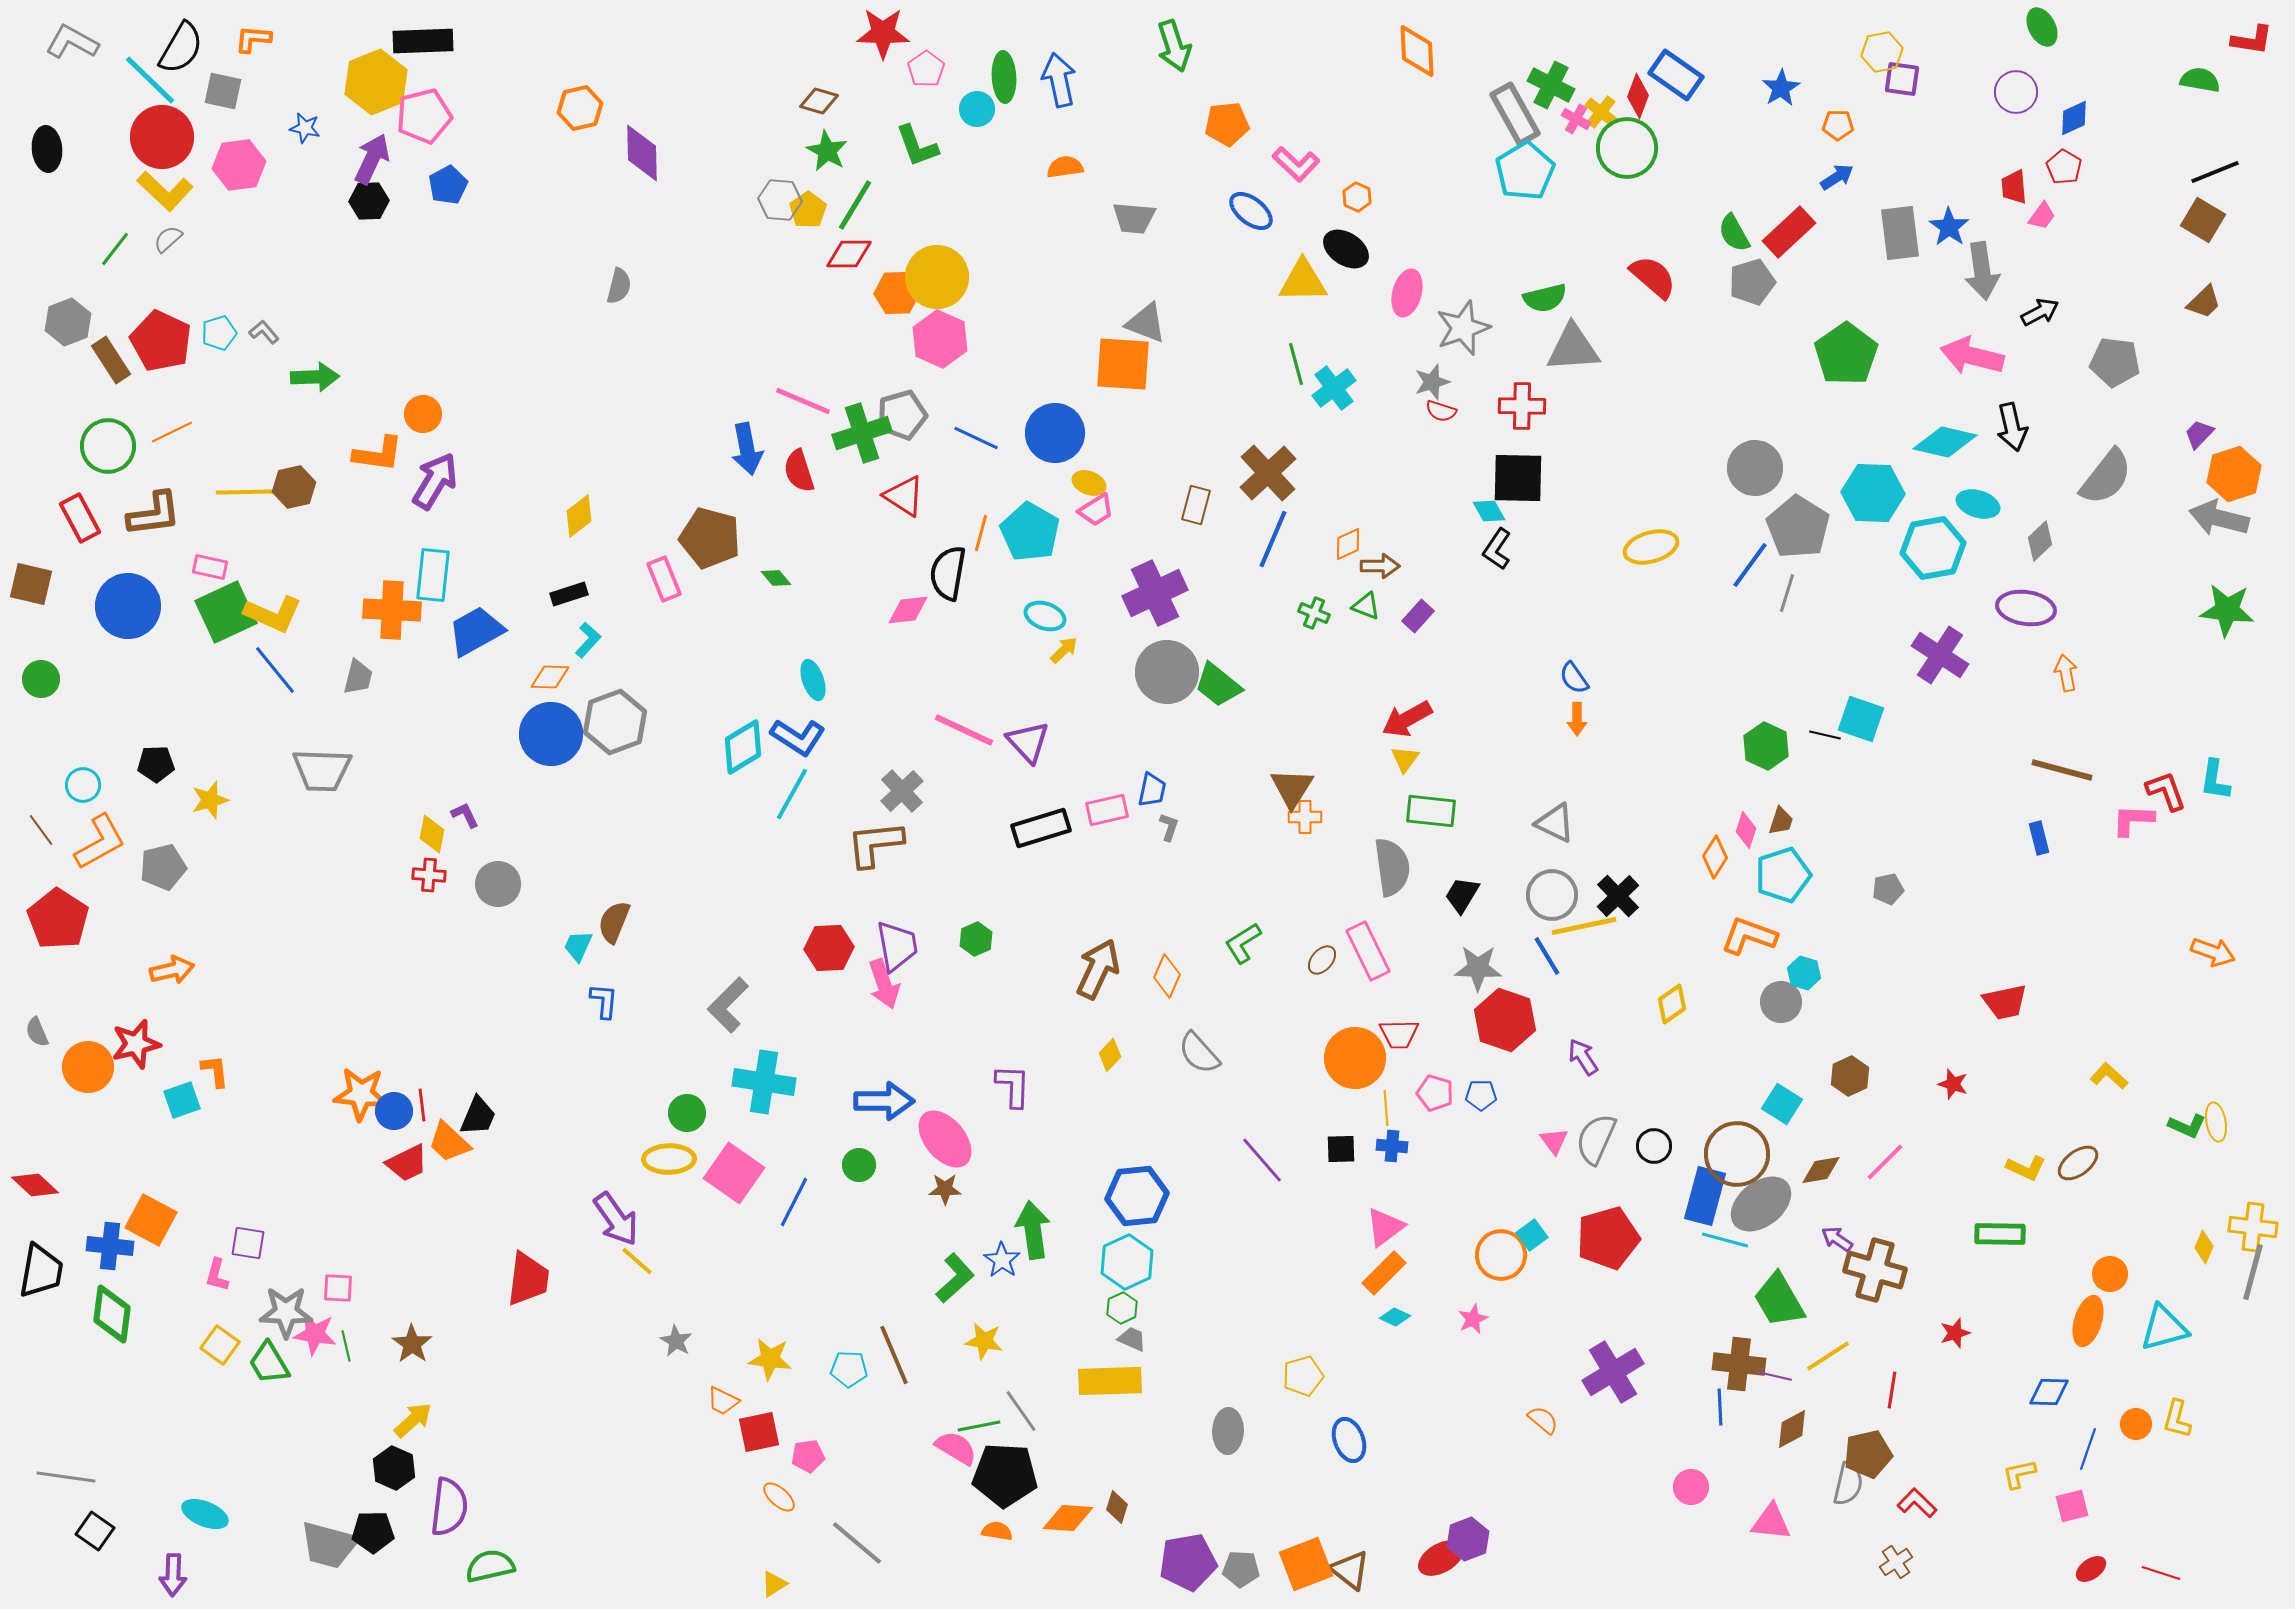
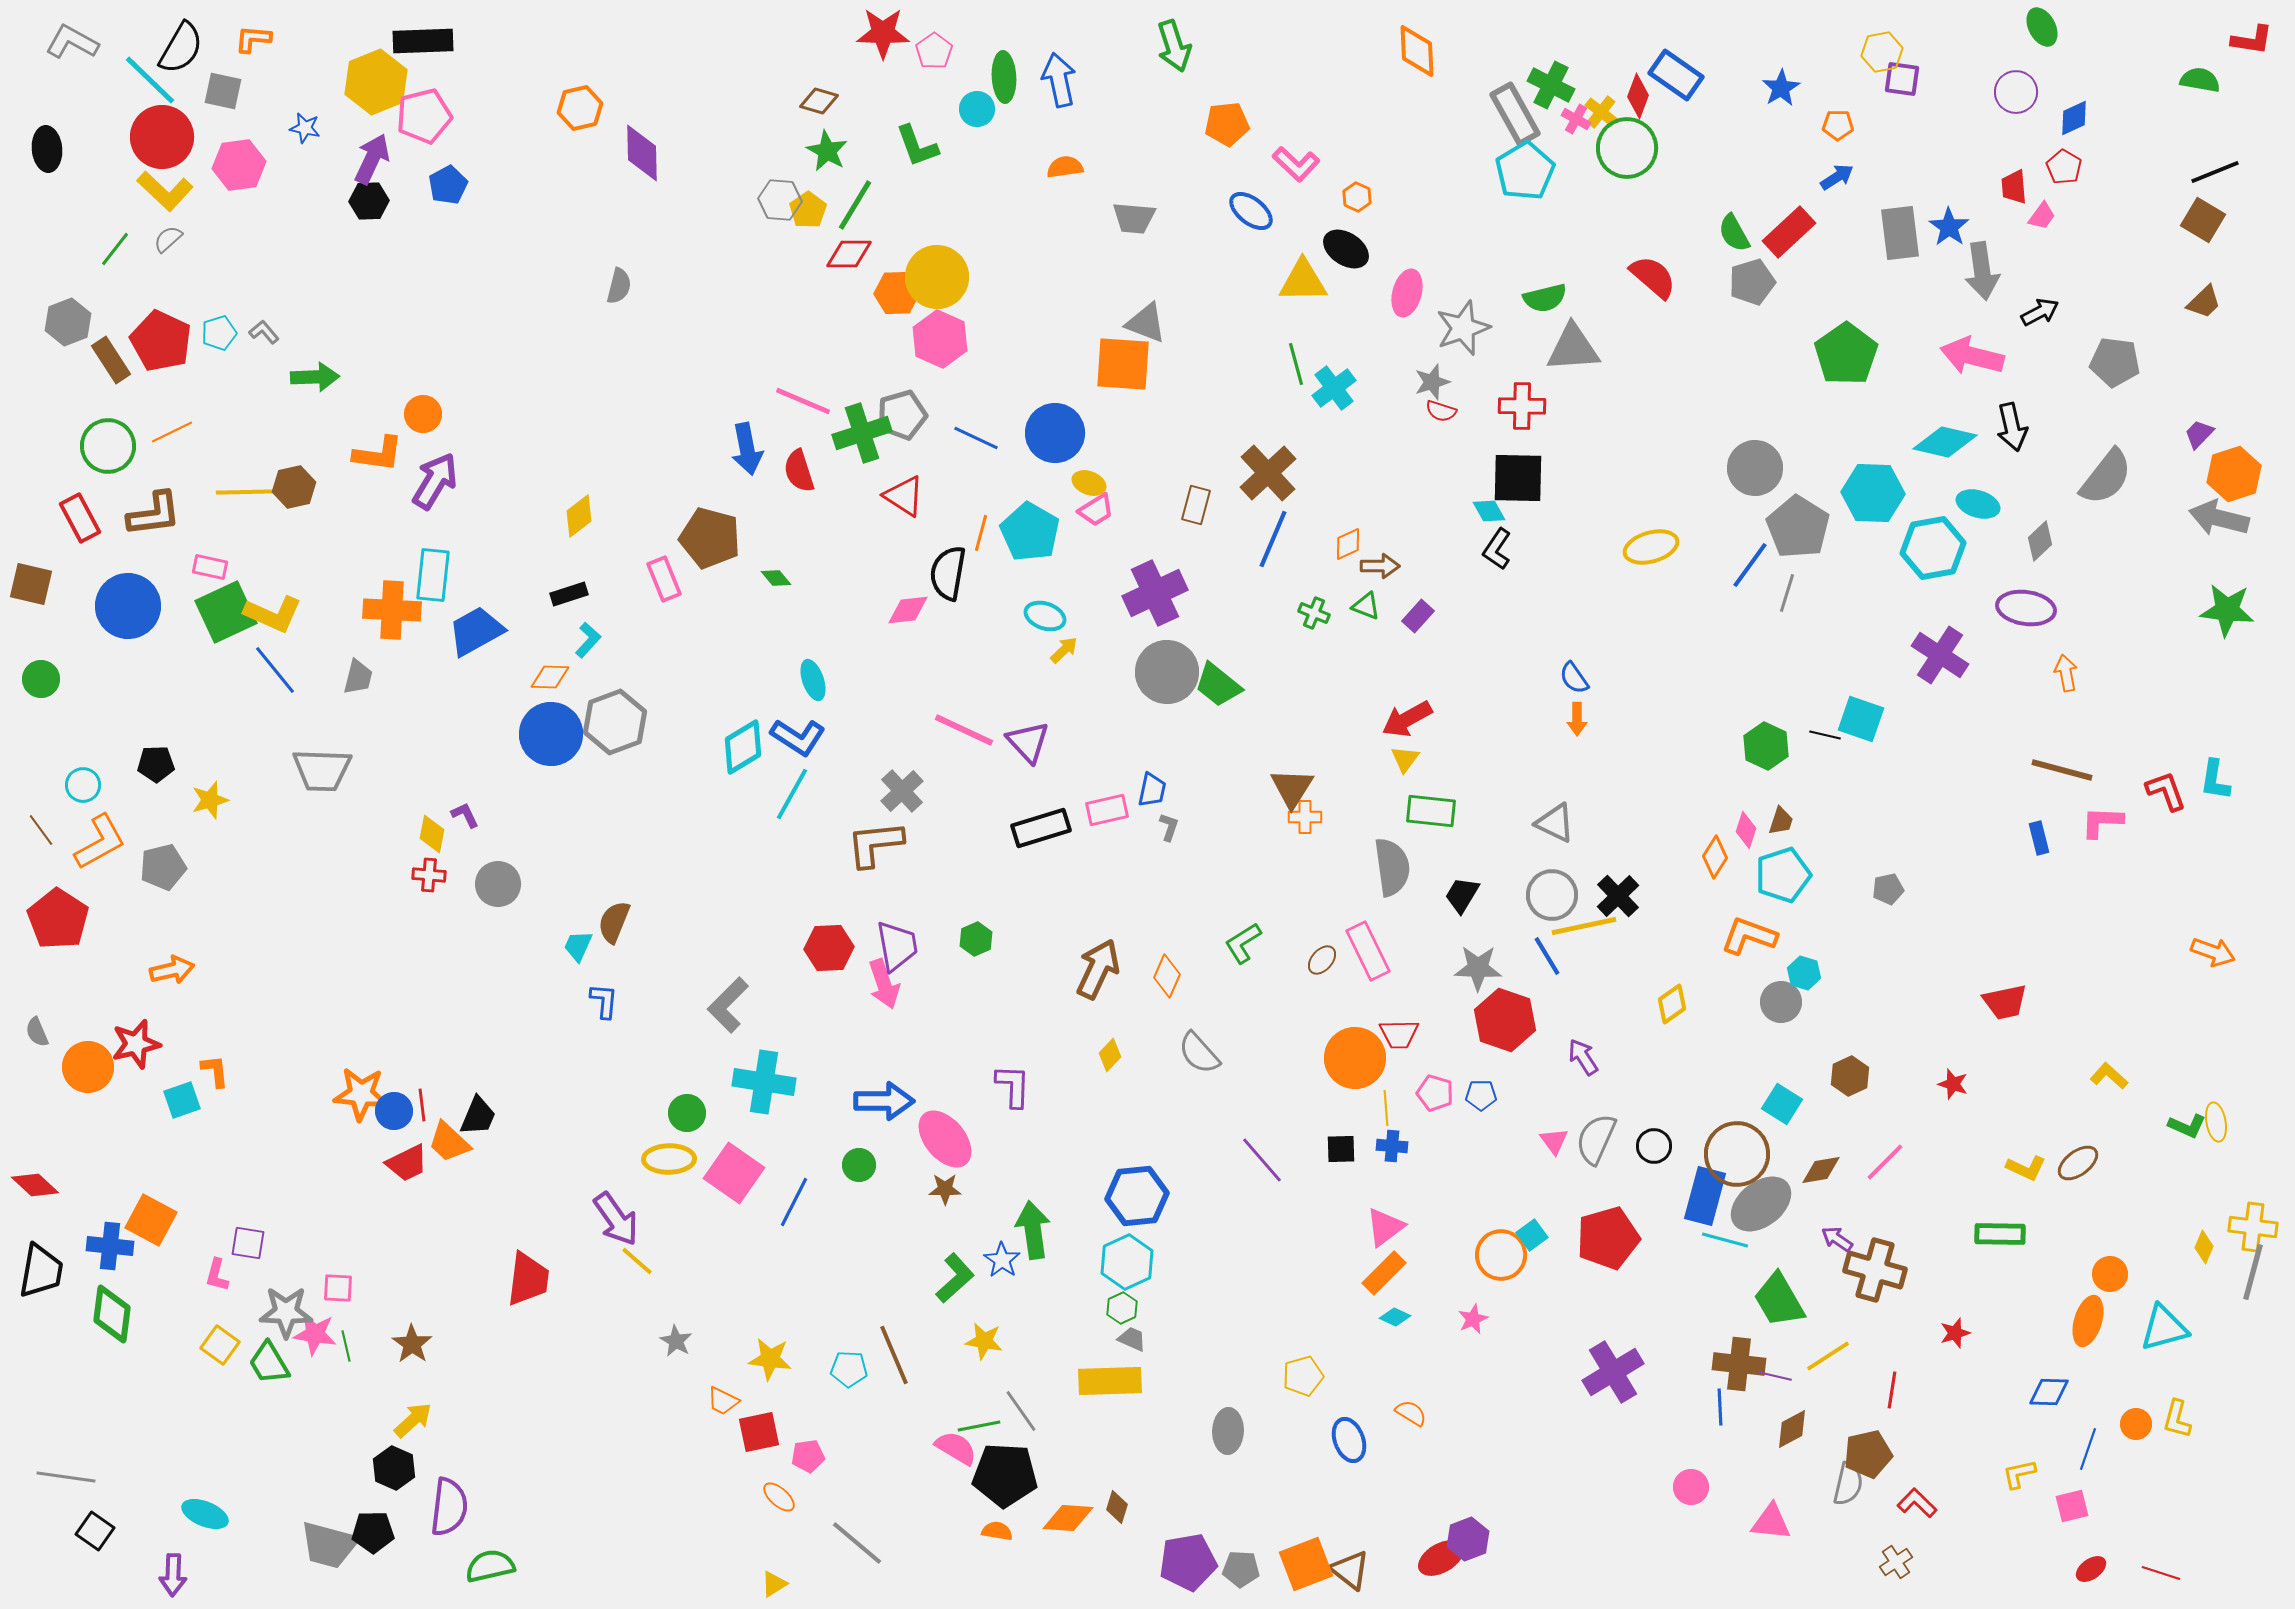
pink pentagon at (926, 69): moved 8 px right, 18 px up
pink L-shape at (2133, 820): moved 31 px left, 2 px down
orange semicircle at (1543, 1420): moved 132 px left, 7 px up; rotated 8 degrees counterclockwise
